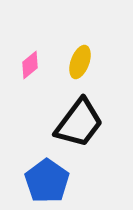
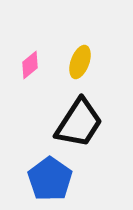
black trapezoid: rotated 4 degrees counterclockwise
blue pentagon: moved 3 px right, 2 px up
